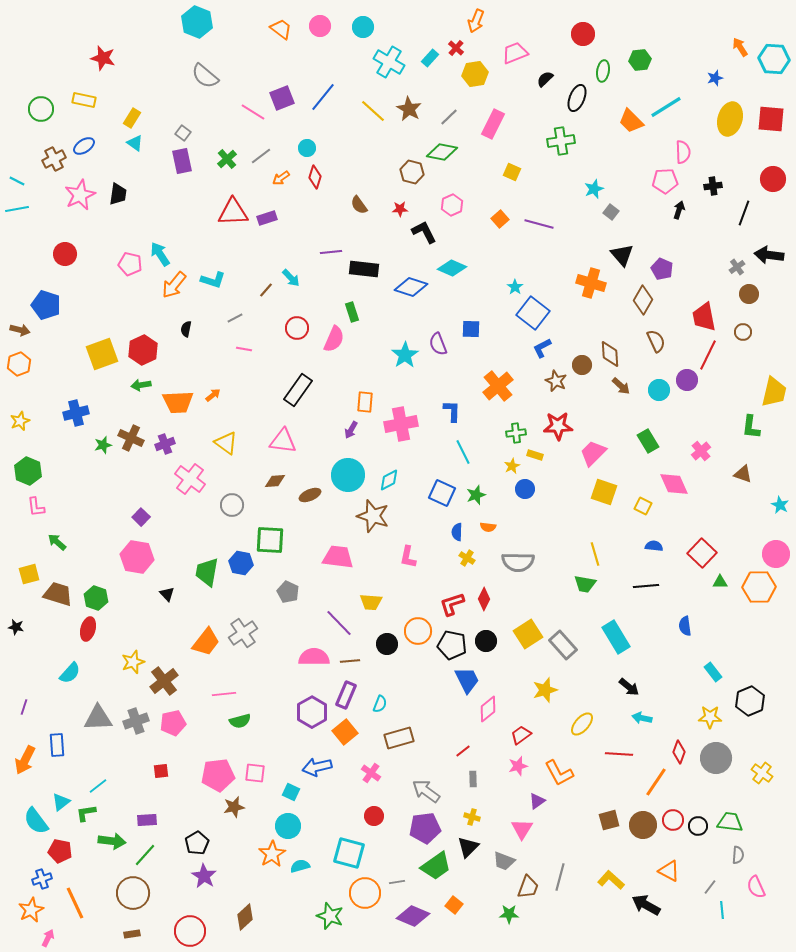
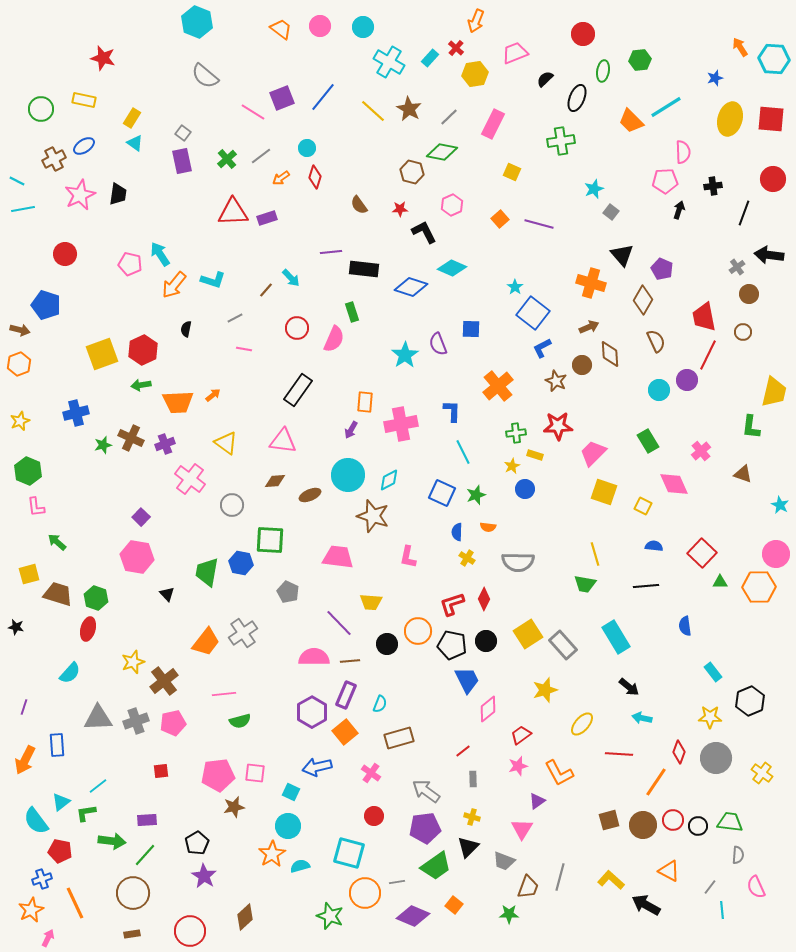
cyan line at (17, 209): moved 6 px right
brown arrow at (621, 386): moved 32 px left, 59 px up; rotated 66 degrees counterclockwise
